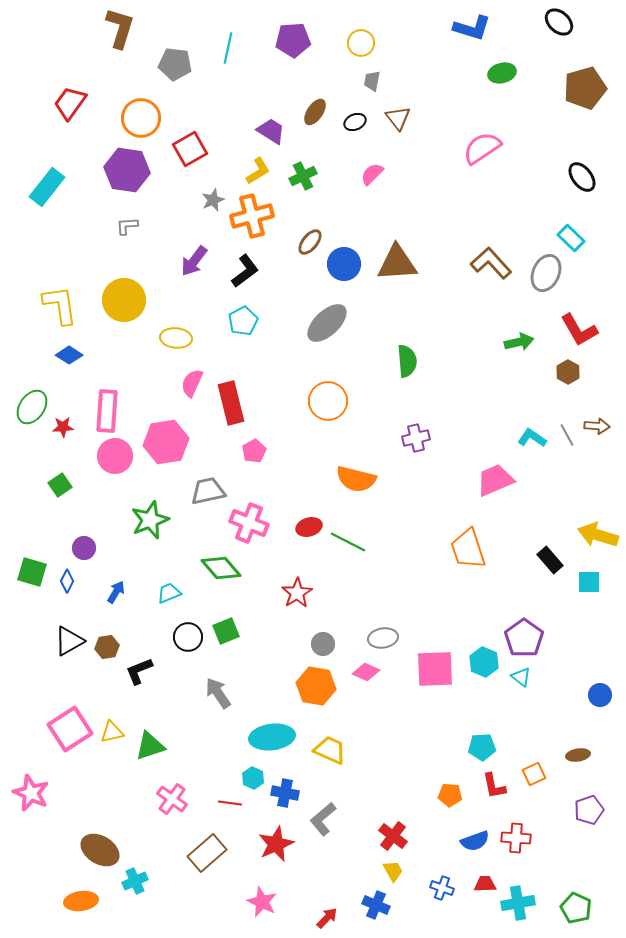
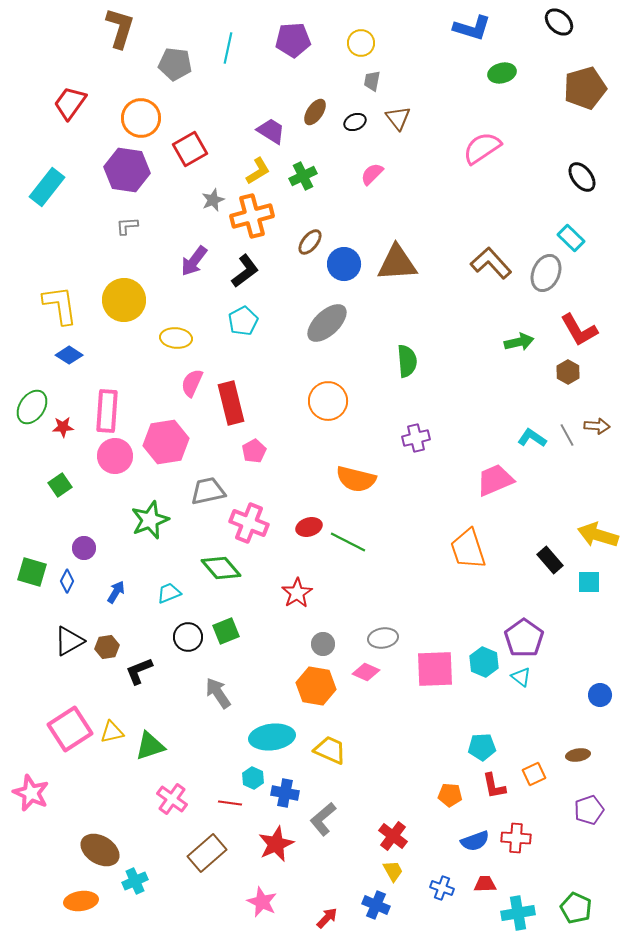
cyan cross at (518, 903): moved 10 px down
